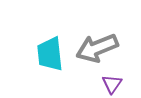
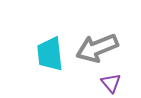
purple triangle: moved 1 px left, 1 px up; rotated 15 degrees counterclockwise
